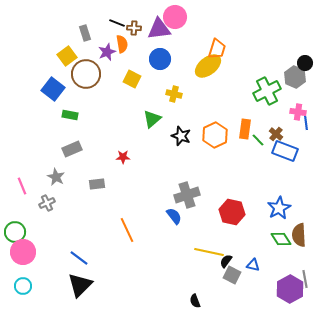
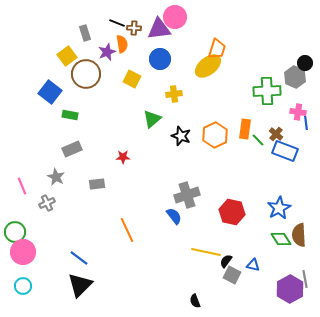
blue square at (53, 89): moved 3 px left, 3 px down
green cross at (267, 91): rotated 24 degrees clockwise
yellow cross at (174, 94): rotated 21 degrees counterclockwise
yellow line at (209, 252): moved 3 px left
